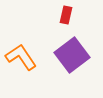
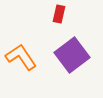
red rectangle: moved 7 px left, 1 px up
